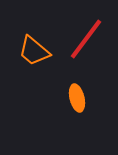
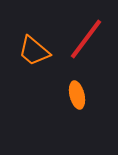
orange ellipse: moved 3 px up
